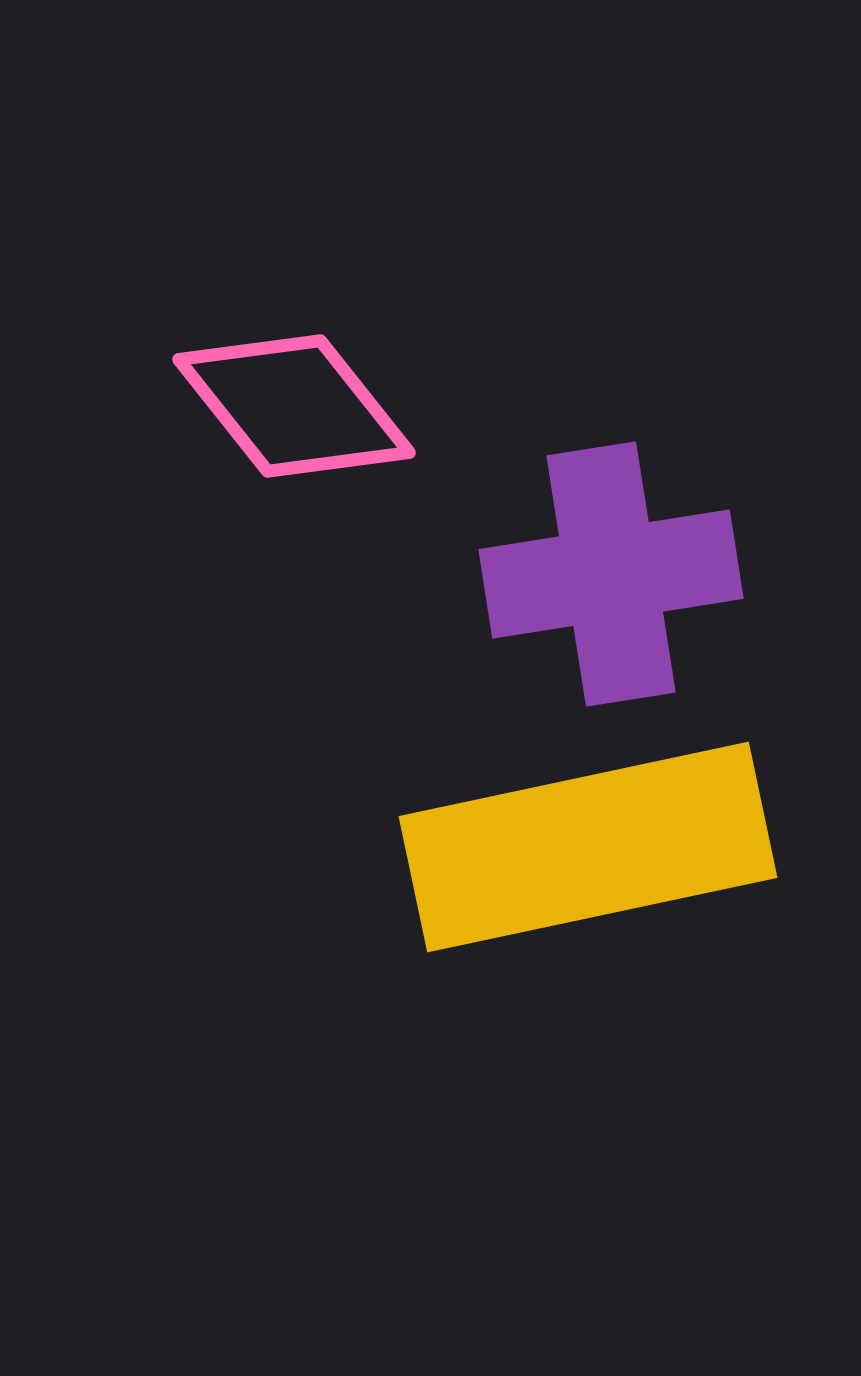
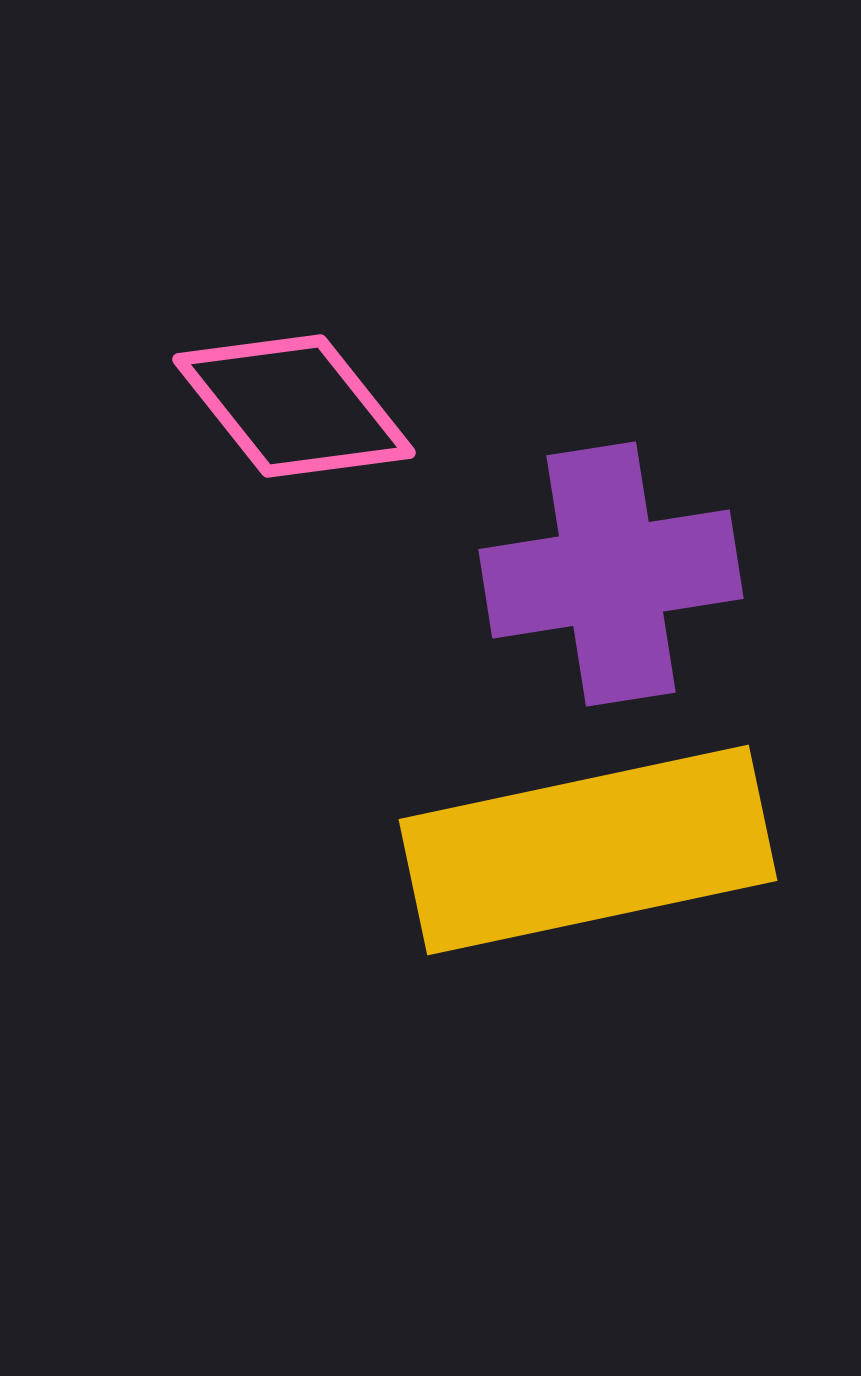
yellow rectangle: moved 3 px down
